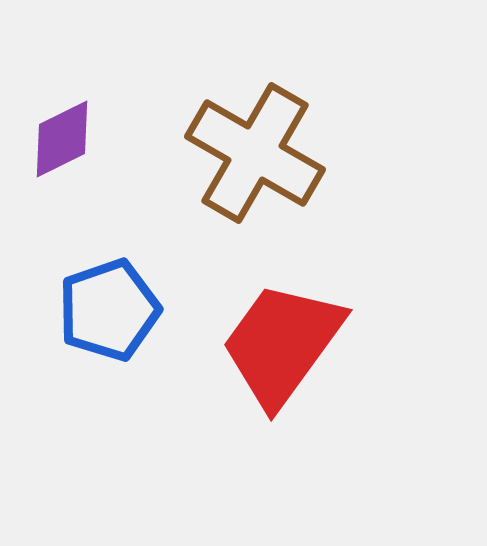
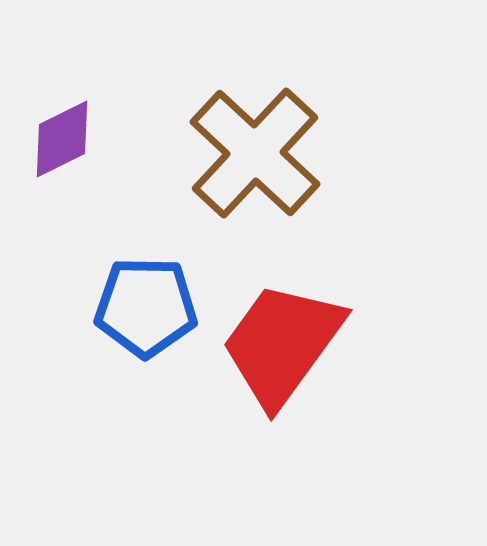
brown cross: rotated 13 degrees clockwise
blue pentagon: moved 37 px right, 3 px up; rotated 20 degrees clockwise
